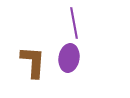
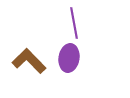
brown L-shape: moved 4 px left, 1 px up; rotated 48 degrees counterclockwise
